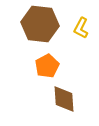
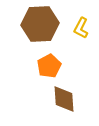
brown hexagon: rotated 9 degrees counterclockwise
orange pentagon: moved 2 px right
